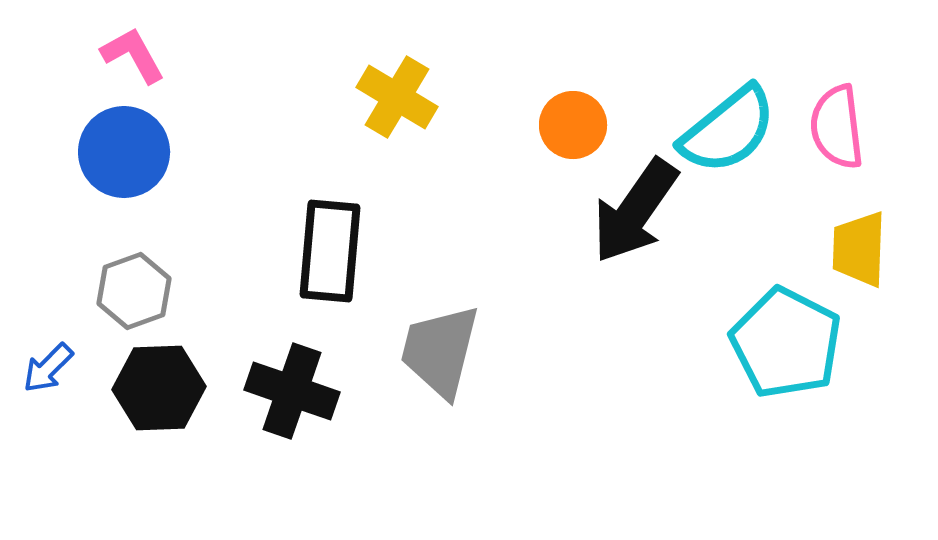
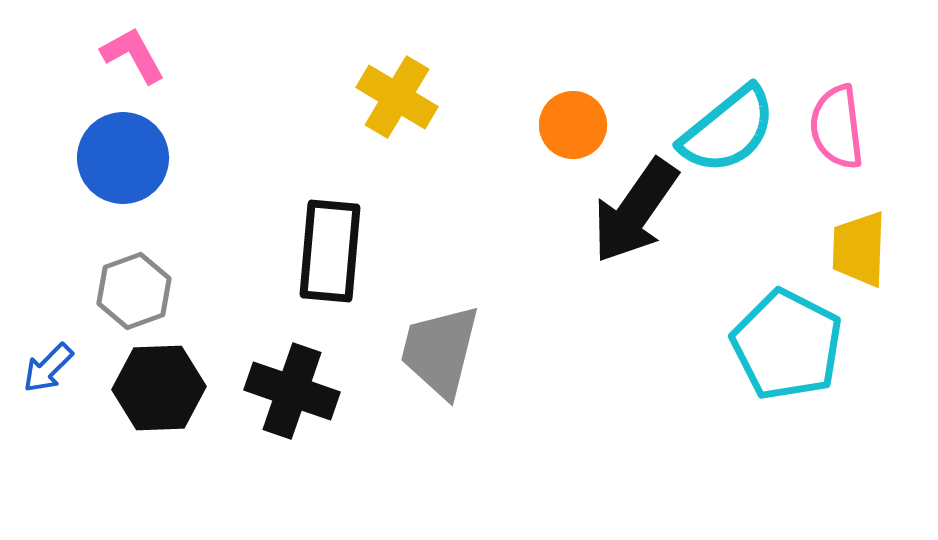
blue circle: moved 1 px left, 6 px down
cyan pentagon: moved 1 px right, 2 px down
